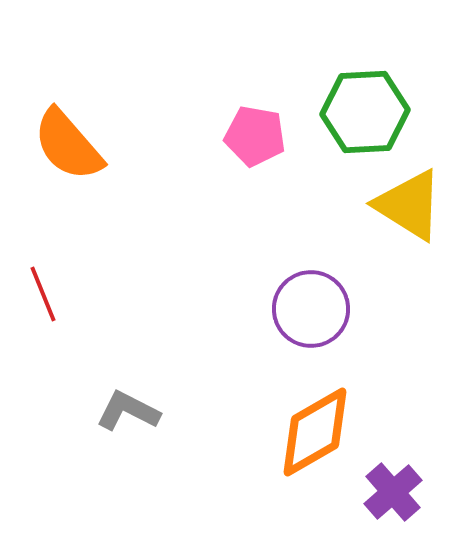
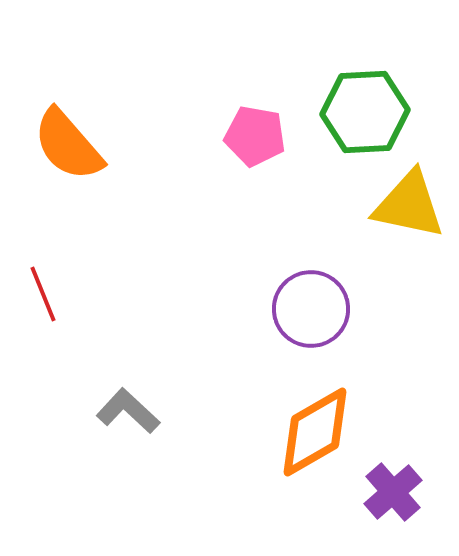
yellow triangle: rotated 20 degrees counterclockwise
gray L-shape: rotated 16 degrees clockwise
